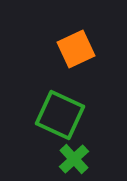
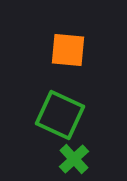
orange square: moved 8 px left, 1 px down; rotated 30 degrees clockwise
